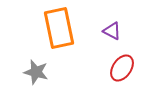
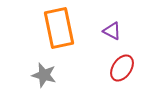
gray star: moved 8 px right, 3 px down
